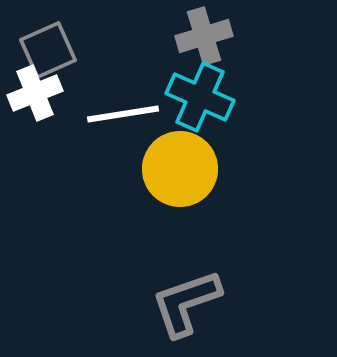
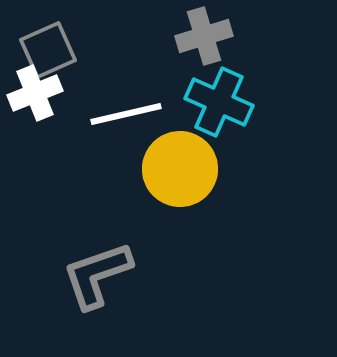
cyan cross: moved 19 px right, 5 px down
white line: moved 3 px right; rotated 4 degrees counterclockwise
gray L-shape: moved 89 px left, 28 px up
